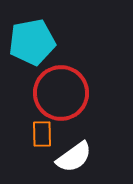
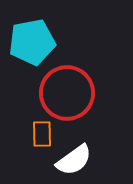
red circle: moved 6 px right
white semicircle: moved 3 px down
